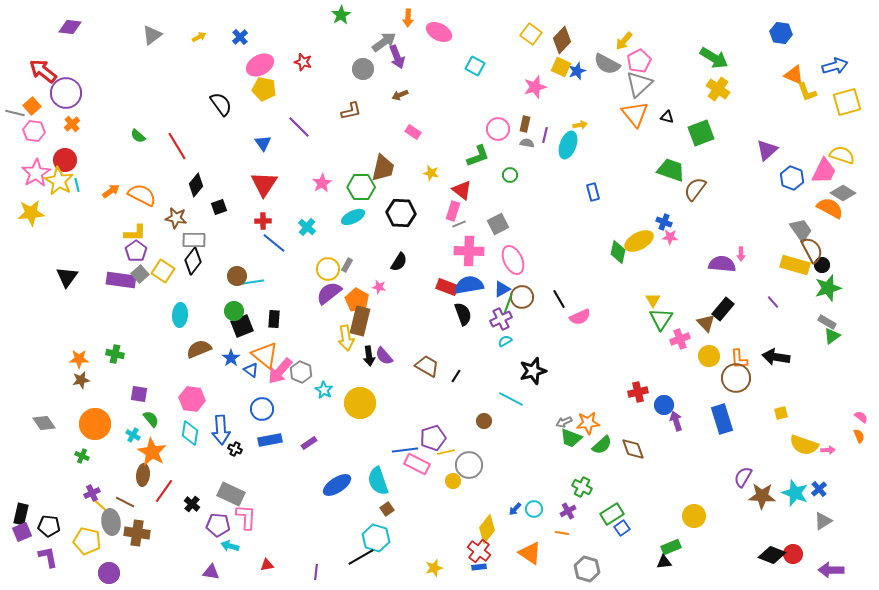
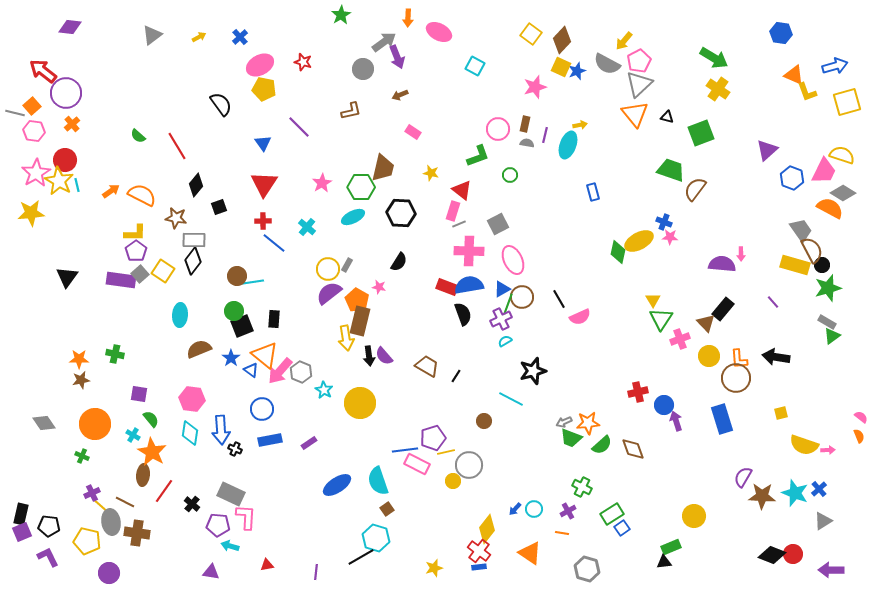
purple L-shape at (48, 557): rotated 15 degrees counterclockwise
